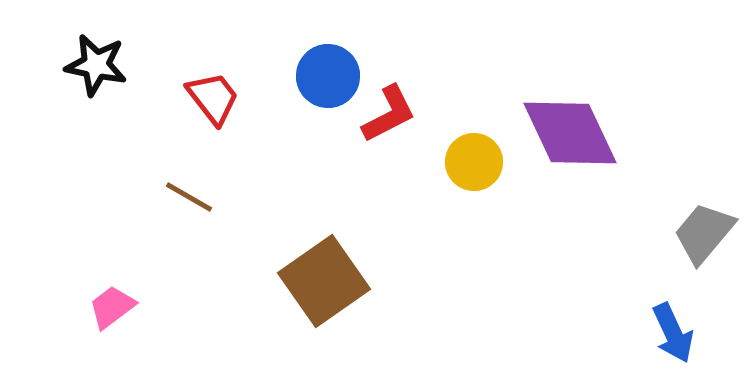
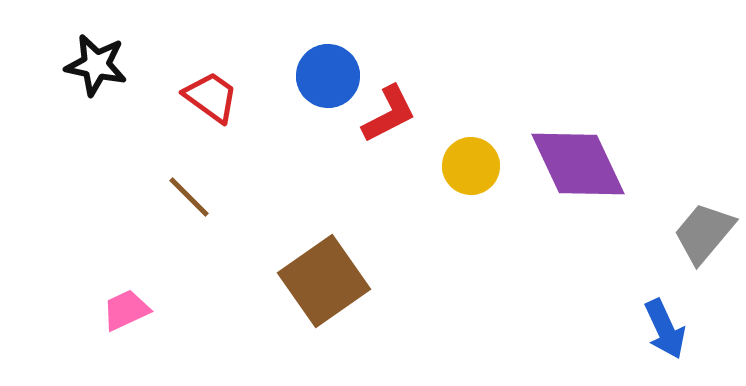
red trapezoid: moved 2 px left, 1 px up; rotated 16 degrees counterclockwise
purple diamond: moved 8 px right, 31 px down
yellow circle: moved 3 px left, 4 px down
brown line: rotated 15 degrees clockwise
pink trapezoid: moved 14 px right, 3 px down; rotated 12 degrees clockwise
blue arrow: moved 8 px left, 4 px up
